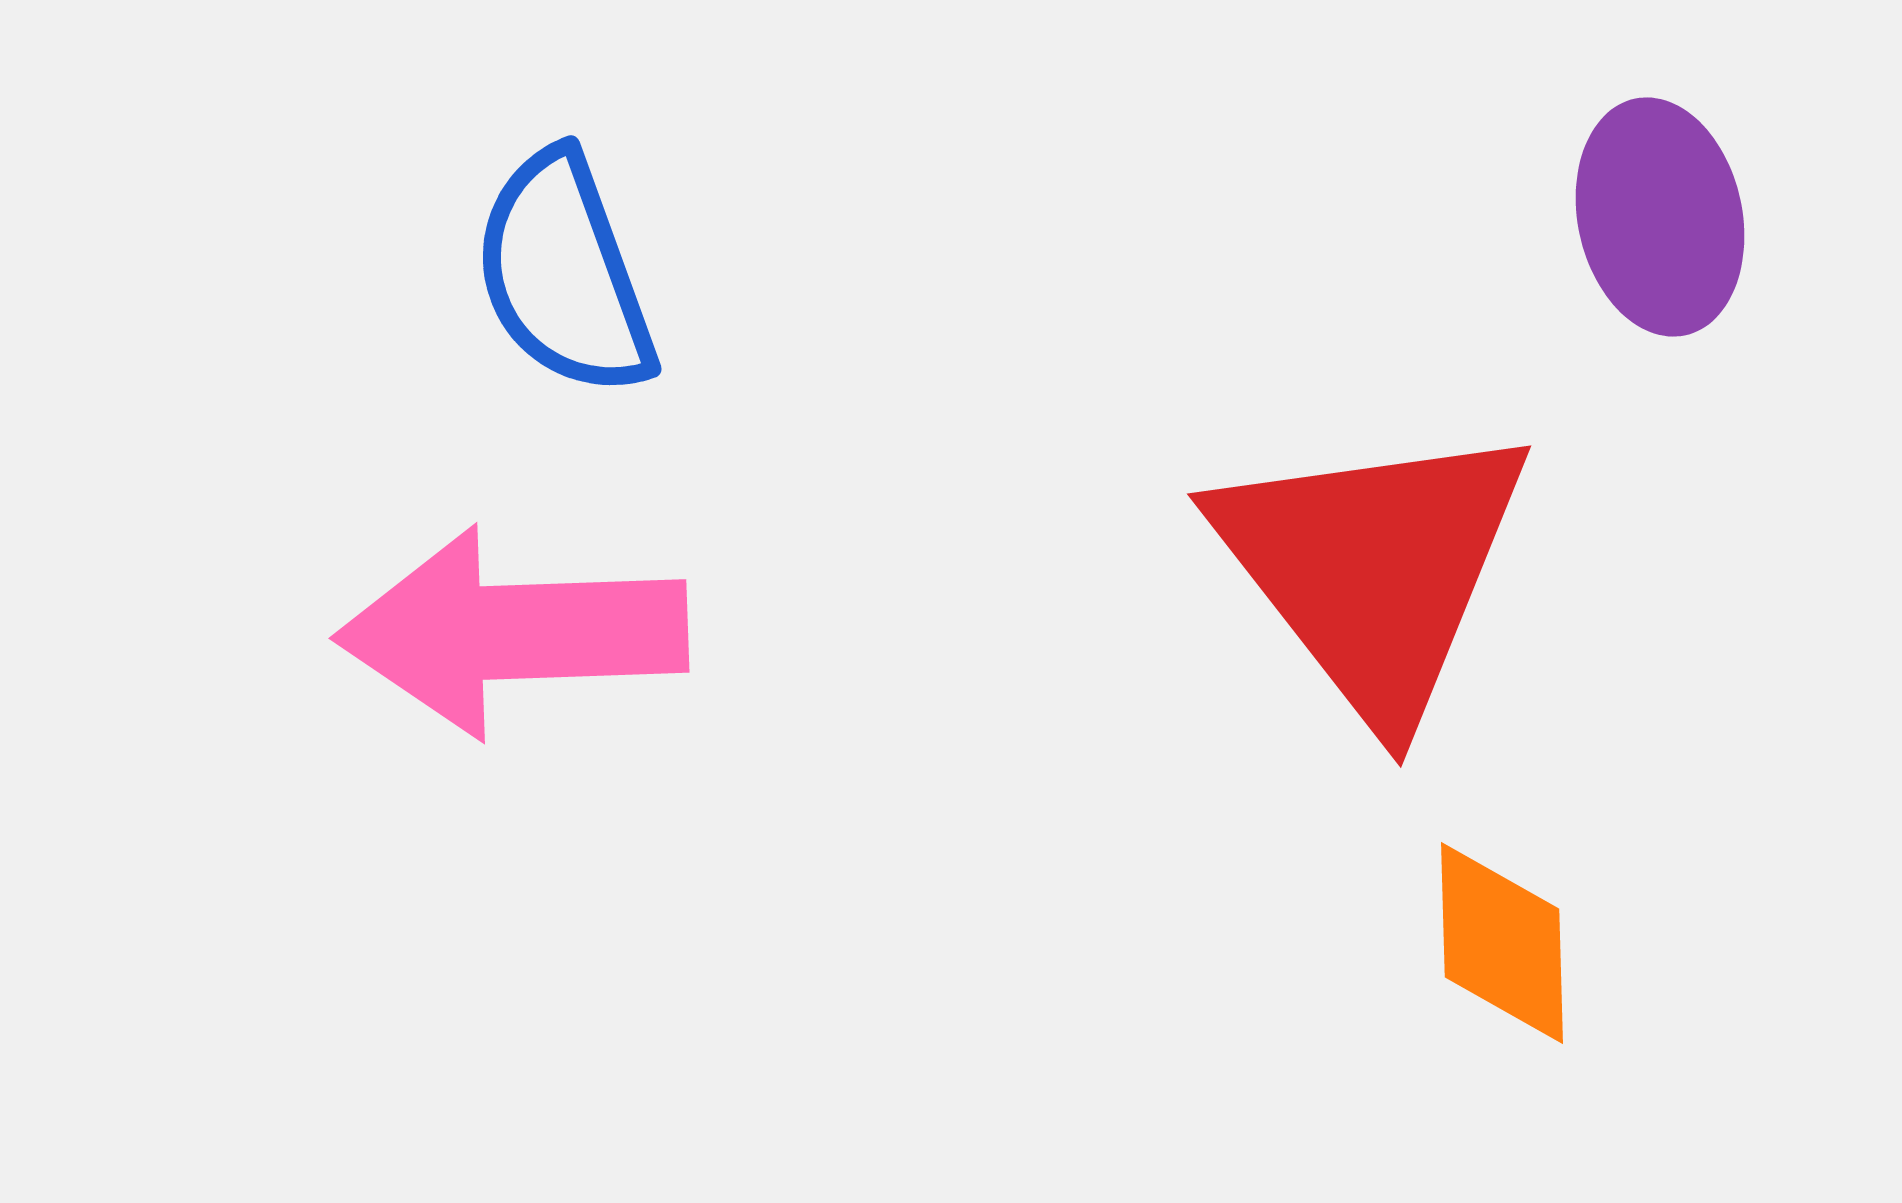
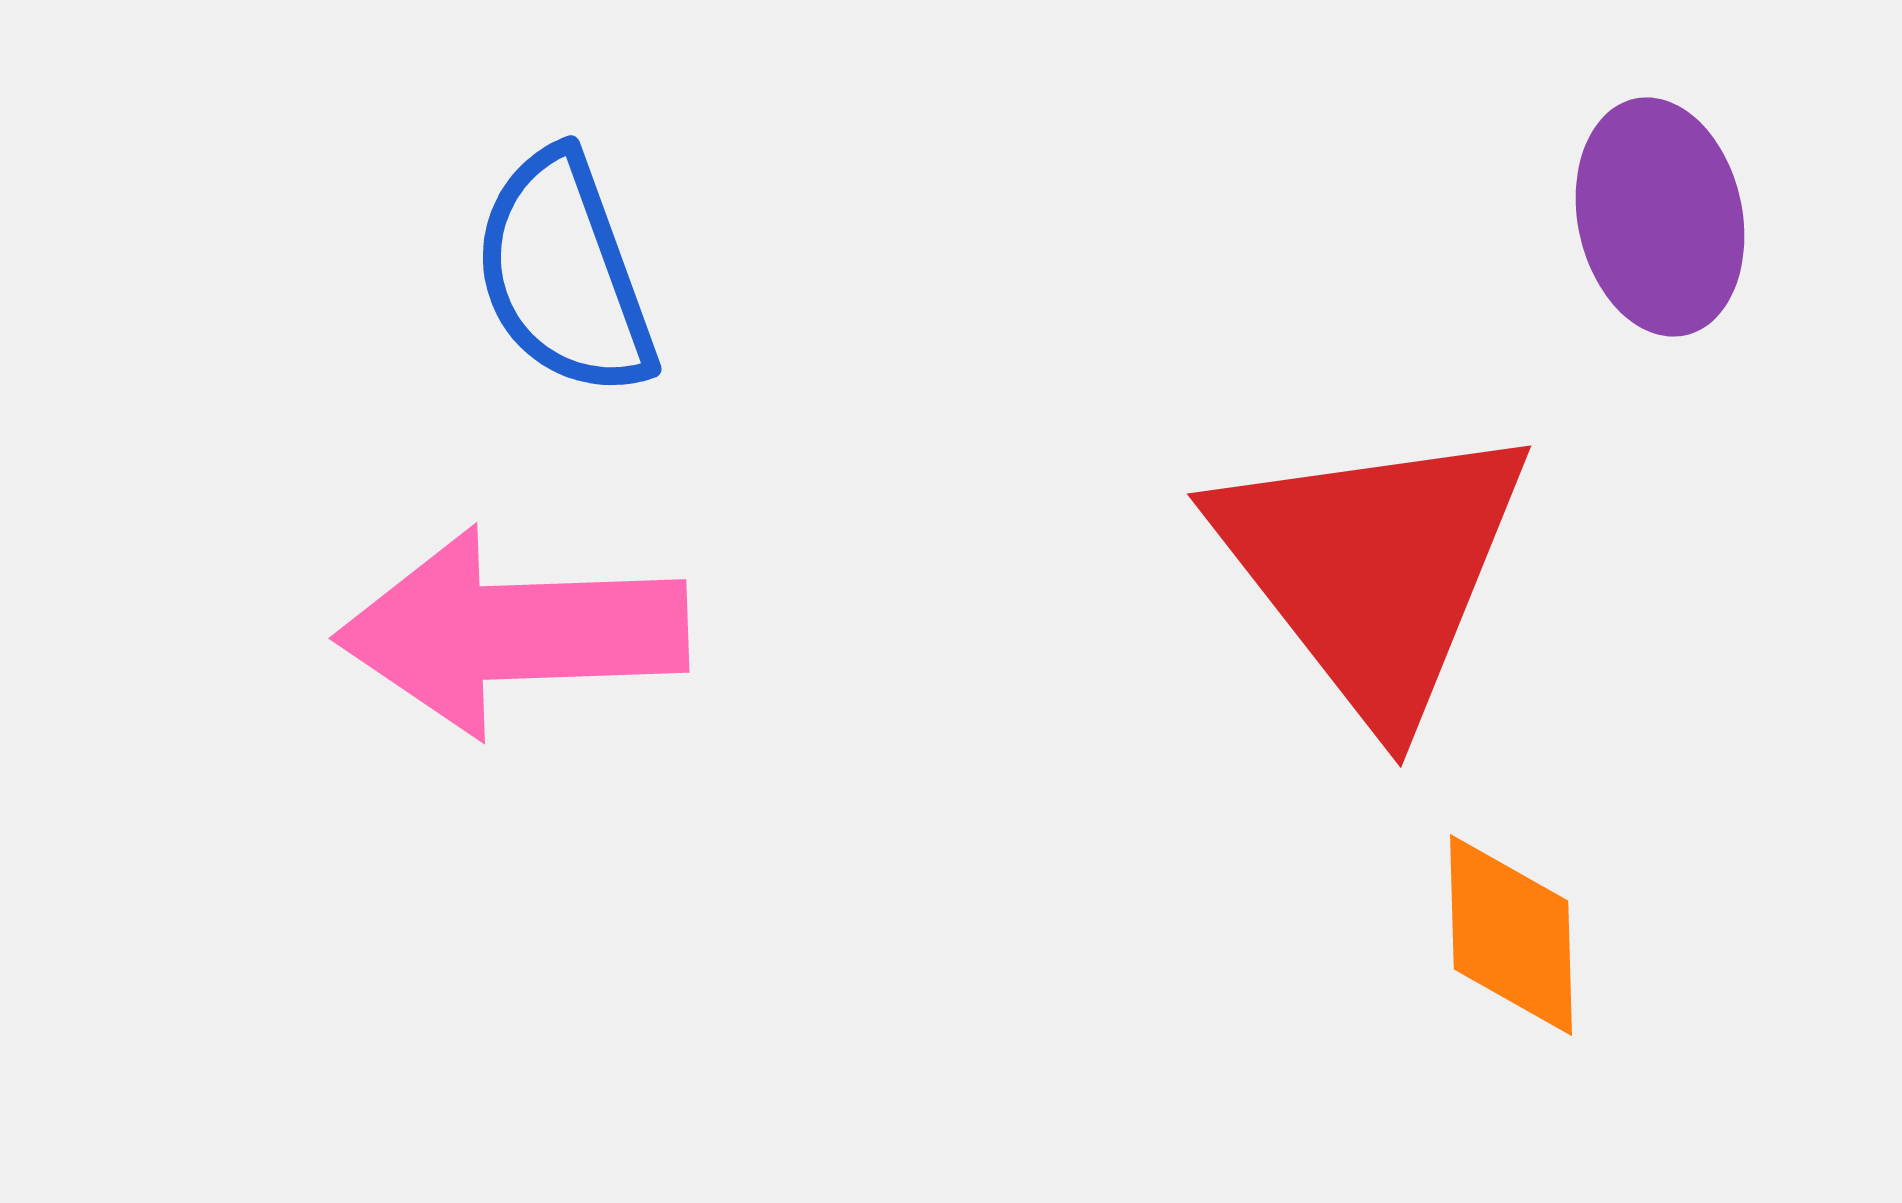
orange diamond: moved 9 px right, 8 px up
